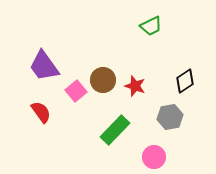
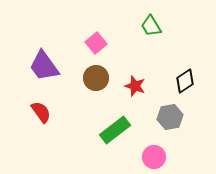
green trapezoid: rotated 85 degrees clockwise
brown circle: moved 7 px left, 2 px up
pink square: moved 20 px right, 48 px up
green rectangle: rotated 8 degrees clockwise
